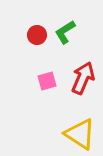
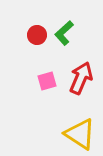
green L-shape: moved 1 px left, 1 px down; rotated 10 degrees counterclockwise
red arrow: moved 2 px left
